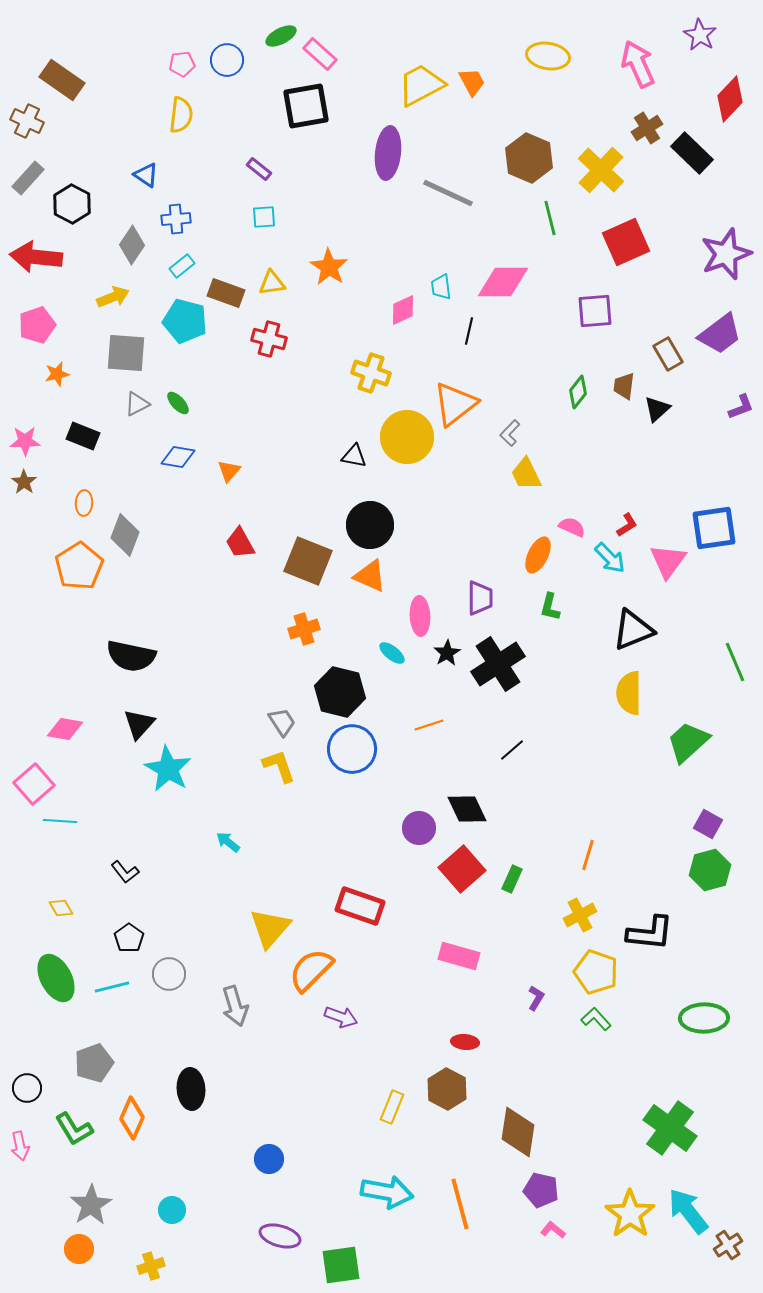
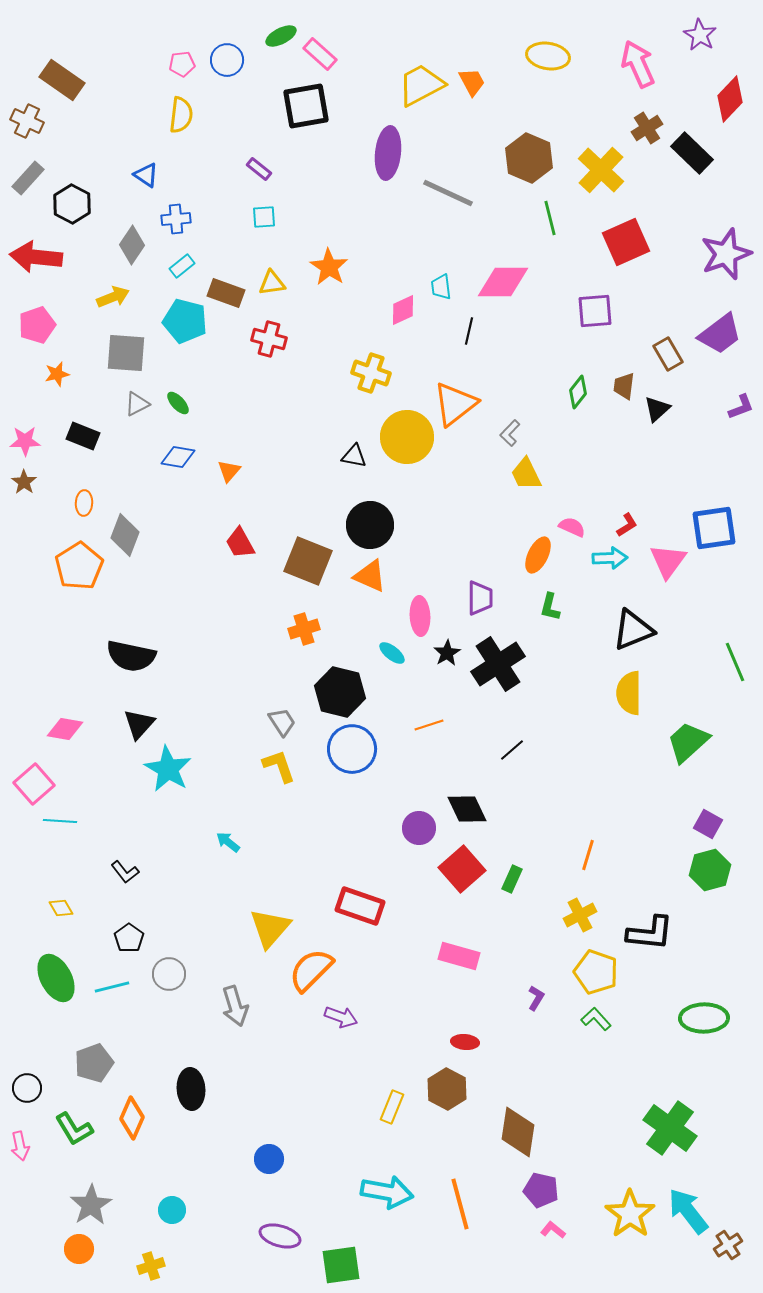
cyan arrow at (610, 558): rotated 48 degrees counterclockwise
